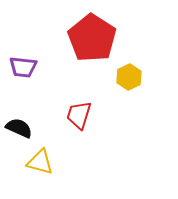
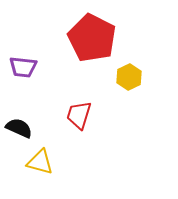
red pentagon: rotated 6 degrees counterclockwise
